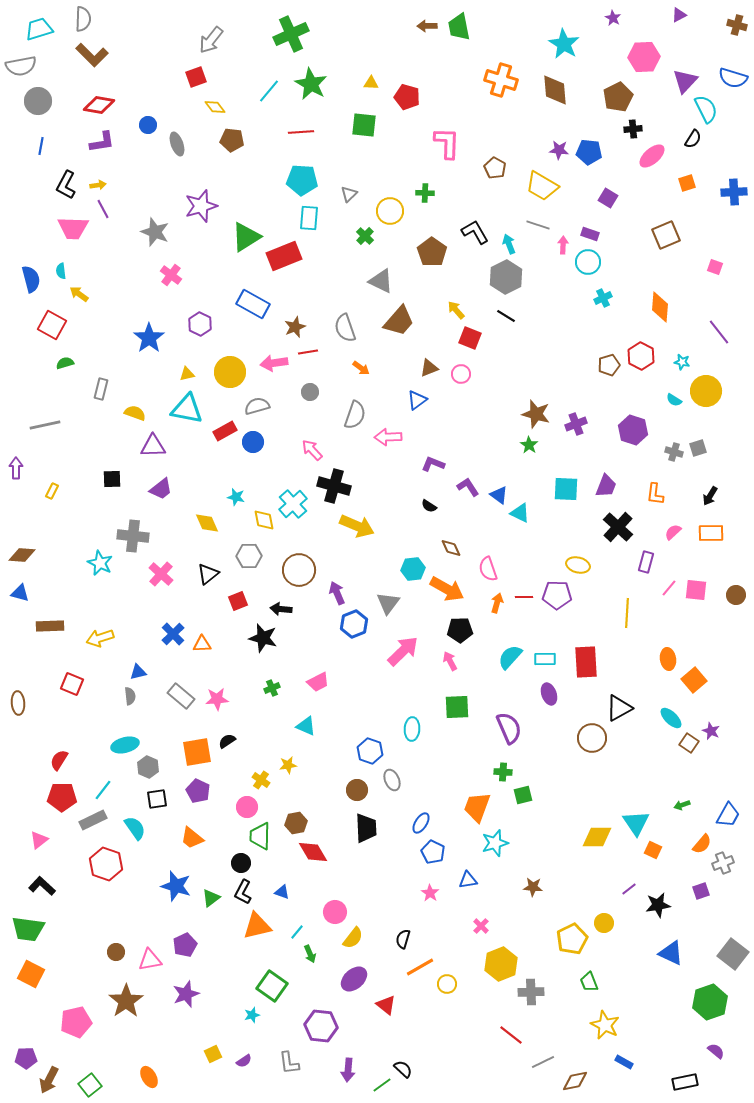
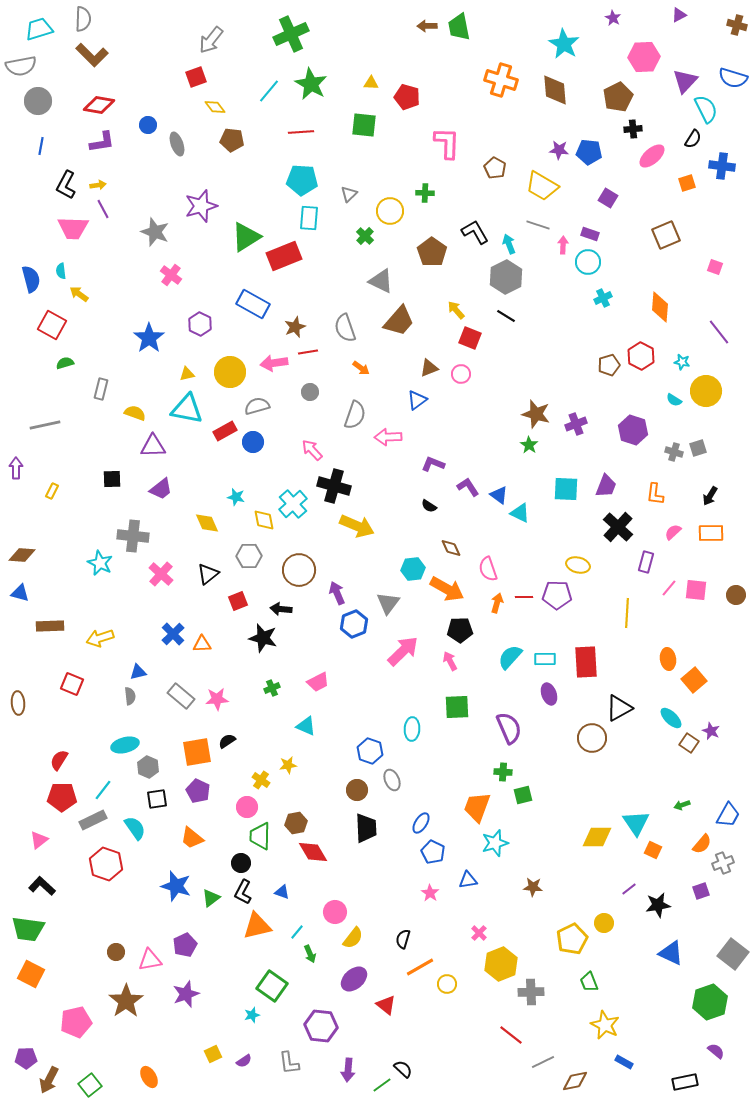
blue cross at (734, 192): moved 12 px left, 26 px up; rotated 10 degrees clockwise
pink cross at (481, 926): moved 2 px left, 7 px down
